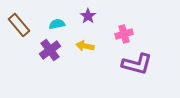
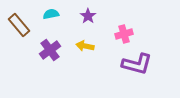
cyan semicircle: moved 6 px left, 10 px up
